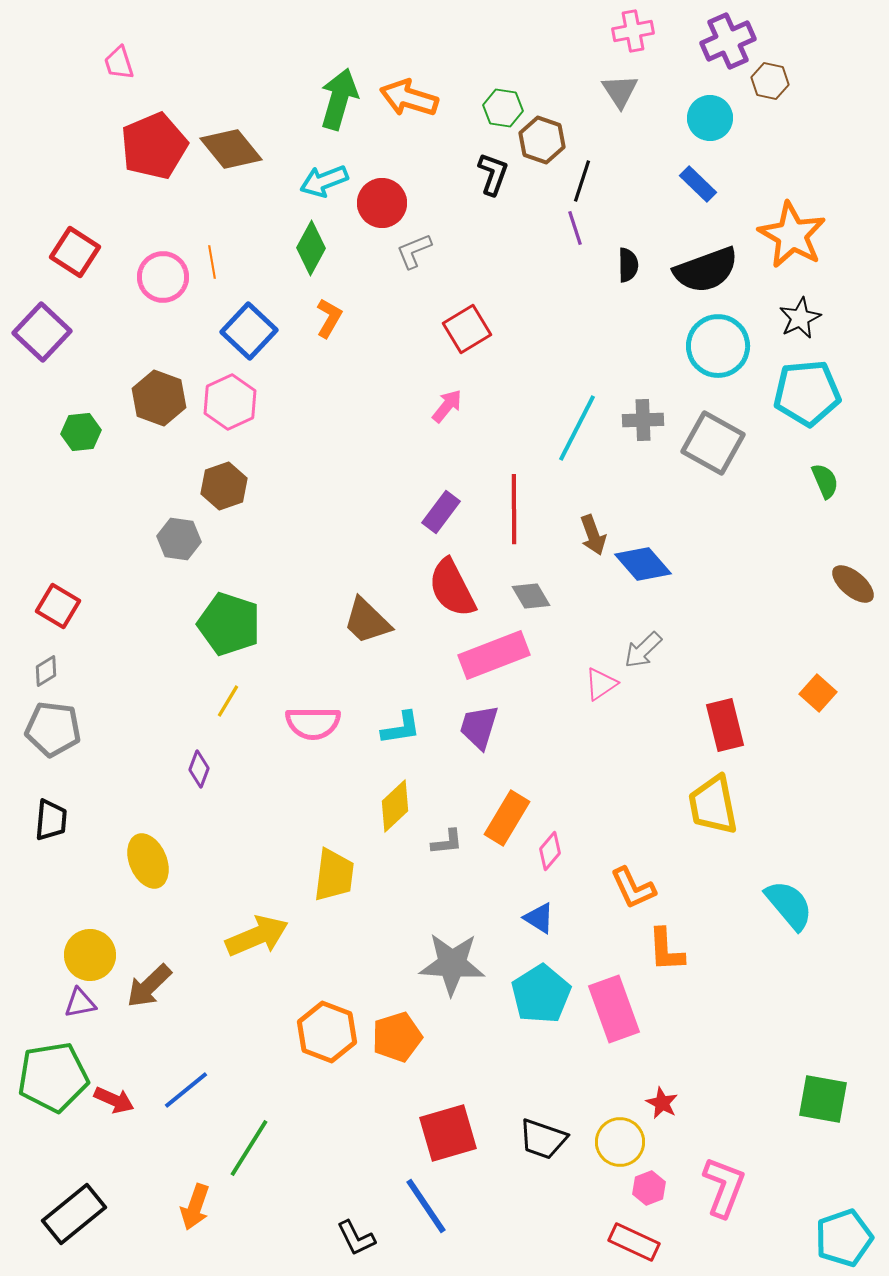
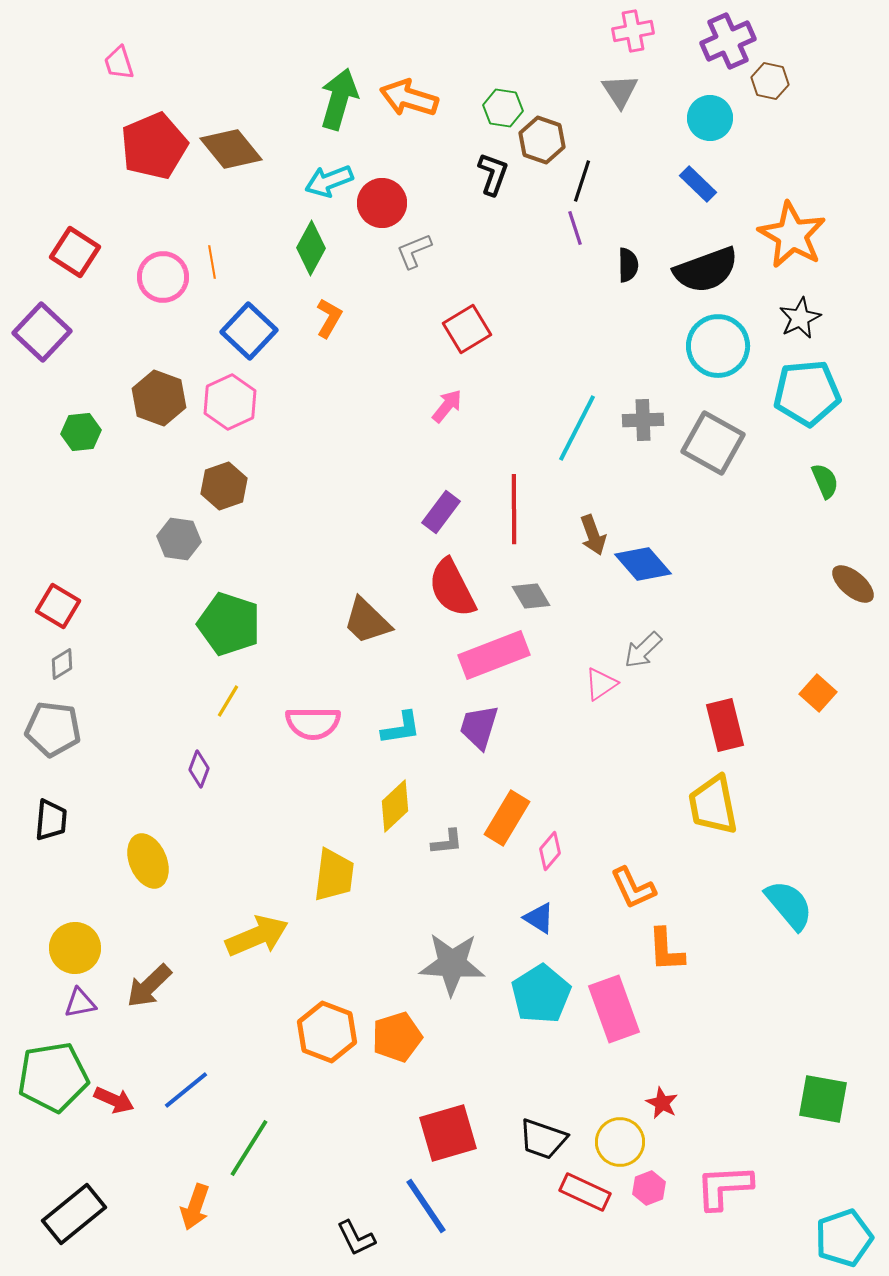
cyan arrow at (324, 181): moved 5 px right
gray diamond at (46, 671): moved 16 px right, 7 px up
yellow circle at (90, 955): moved 15 px left, 7 px up
pink L-shape at (724, 1187): rotated 114 degrees counterclockwise
red rectangle at (634, 1242): moved 49 px left, 50 px up
